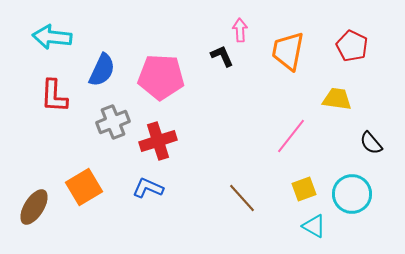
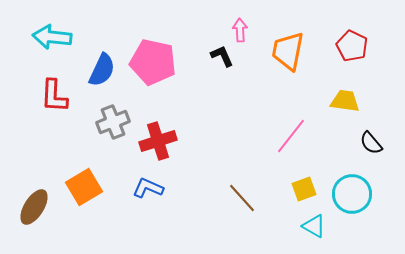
pink pentagon: moved 8 px left, 15 px up; rotated 9 degrees clockwise
yellow trapezoid: moved 8 px right, 2 px down
